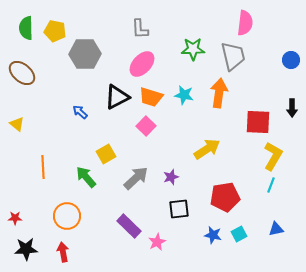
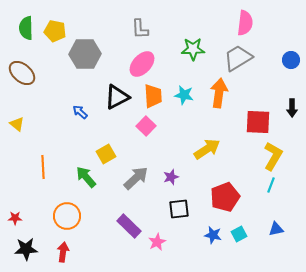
gray trapezoid: moved 5 px right, 2 px down; rotated 108 degrees counterclockwise
orange trapezoid: moved 2 px right, 1 px up; rotated 110 degrees counterclockwise
red pentagon: rotated 12 degrees counterclockwise
red arrow: rotated 18 degrees clockwise
